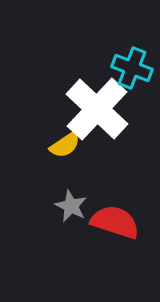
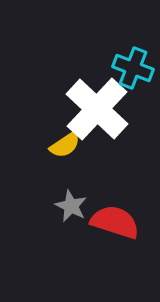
cyan cross: moved 1 px right
